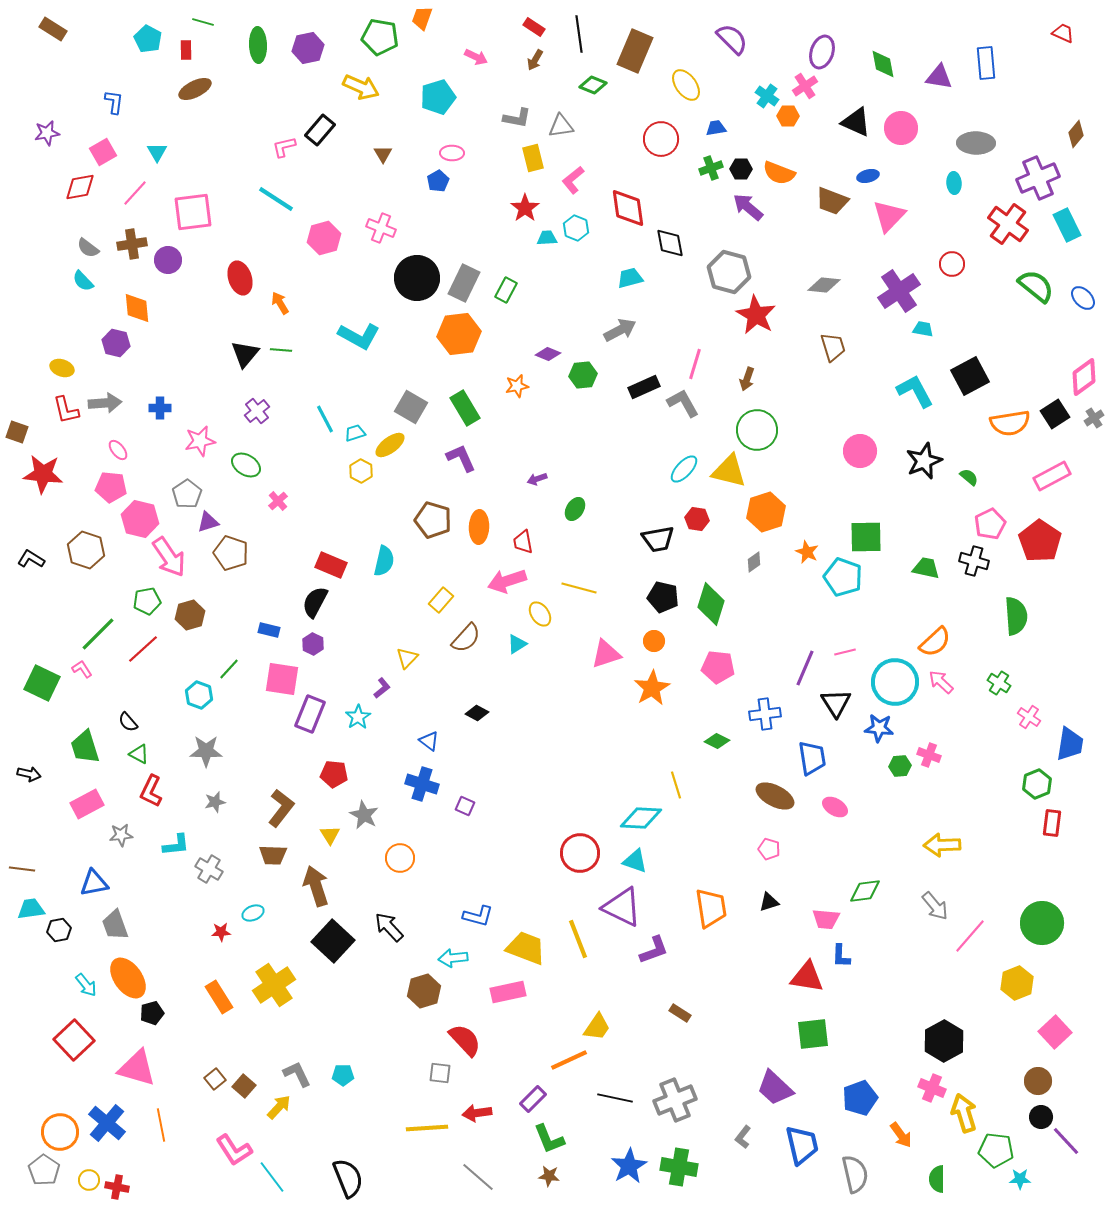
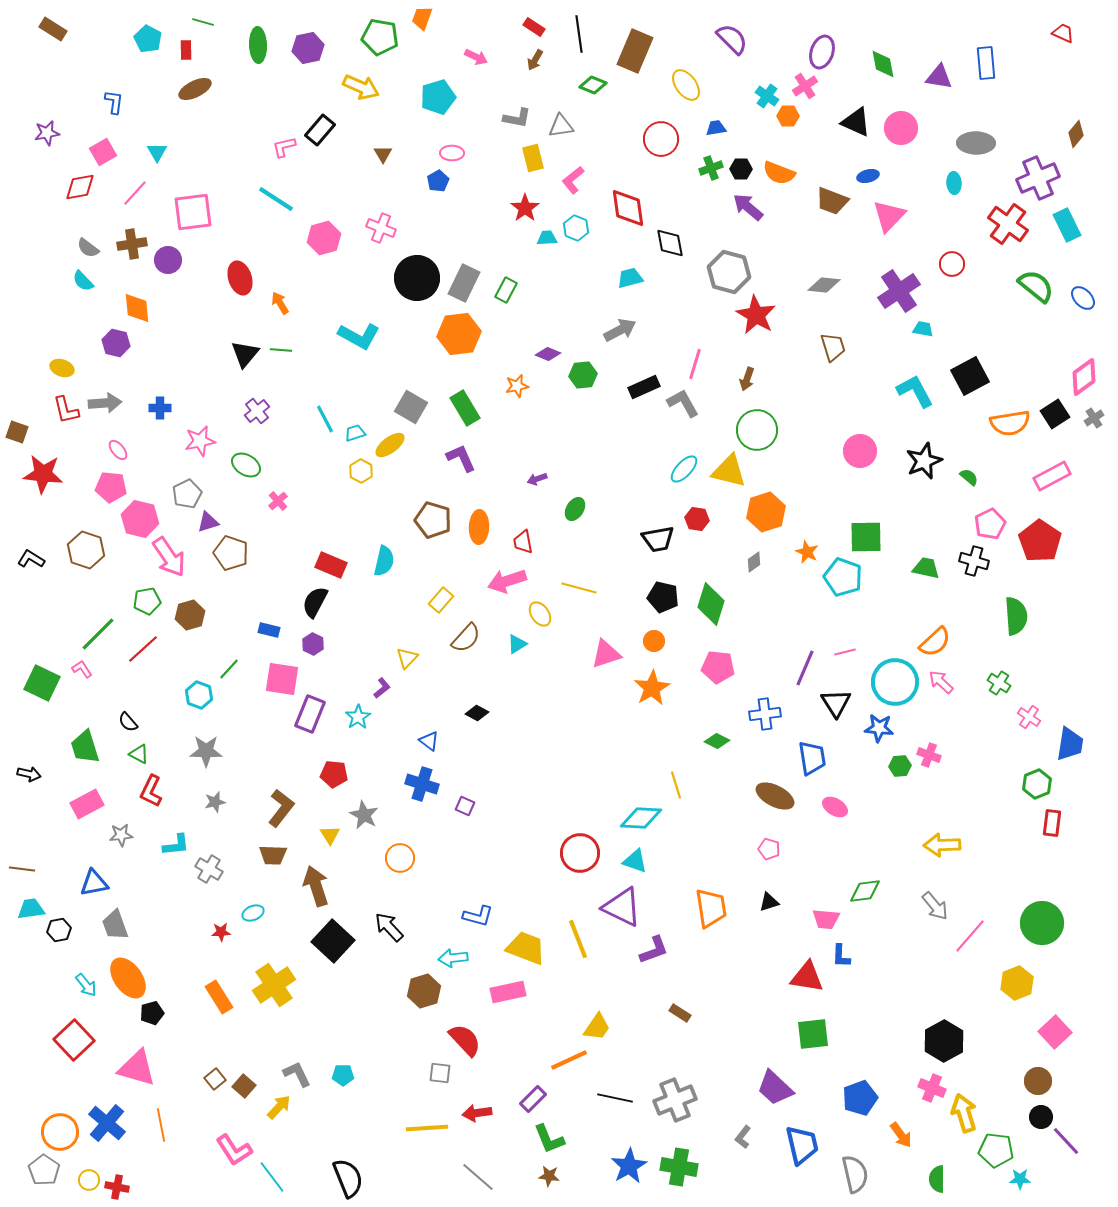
gray pentagon at (187, 494): rotated 8 degrees clockwise
